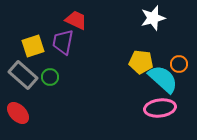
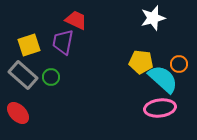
yellow square: moved 4 px left, 1 px up
green circle: moved 1 px right
